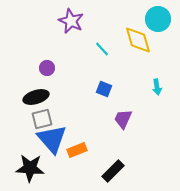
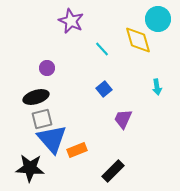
blue square: rotated 28 degrees clockwise
